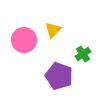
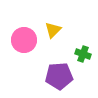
green cross: rotated 35 degrees counterclockwise
purple pentagon: rotated 24 degrees counterclockwise
